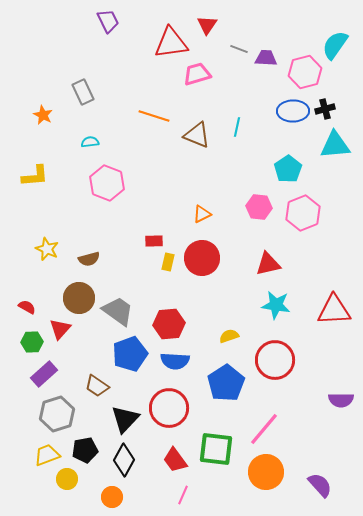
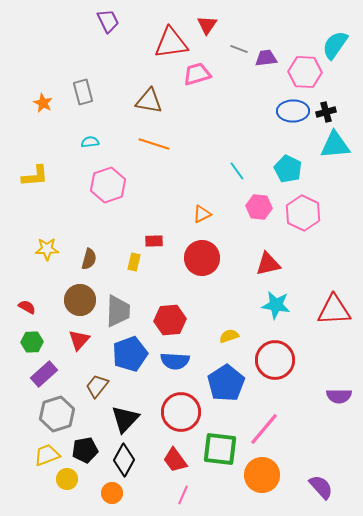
purple trapezoid at (266, 58): rotated 10 degrees counterclockwise
pink hexagon at (305, 72): rotated 16 degrees clockwise
gray rectangle at (83, 92): rotated 10 degrees clockwise
black cross at (325, 109): moved 1 px right, 3 px down
orange star at (43, 115): moved 12 px up
orange line at (154, 116): moved 28 px down
cyan line at (237, 127): moved 44 px down; rotated 48 degrees counterclockwise
brown triangle at (197, 135): moved 48 px left, 34 px up; rotated 12 degrees counterclockwise
cyan pentagon at (288, 169): rotated 12 degrees counterclockwise
pink hexagon at (107, 183): moved 1 px right, 2 px down; rotated 20 degrees clockwise
pink hexagon at (303, 213): rotated 12 degrees counterclockwise
yellow star at (47, 249): rotated 25 degrees counterclockwise
brown semicircle at (89, 259): rotated 60 degrees counterclockwise
yellow rectangle at (168, 262): moved 34 px left
brown circle at (79, 298): moved 1 px right, 2 px down
gray trapezoid at (118, 311): rotated 56 degrees clockwise
red hexagon at (169, 324): moved 1 px right, 4 px up
red triangle at (60, 329): moved 19 px right, 11 px down
brown trapezoid at (97, 386): rotated 95 degrees clockwise
purple semicircle at (341, 400): moved 2 px left, 4 px up
red circle at (169, 408): moved 12 px right, 4 px down
green square at (216, 449): moved 4 px right
orange circle at (266, 472): moved 4 px left, 3 px down
purple semicircle at (320, 485): moved 1 px right, 2 px down
orange circle at (112, 497): moved 4 px up
